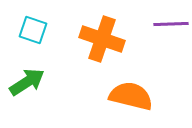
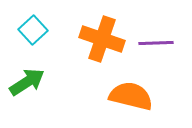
purple line: moved 15 px left, 19 px down
cyan square: rotated 28 degrees clockwise
